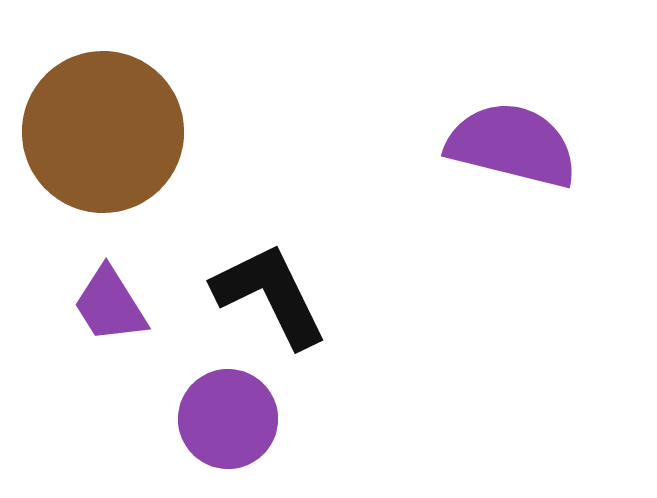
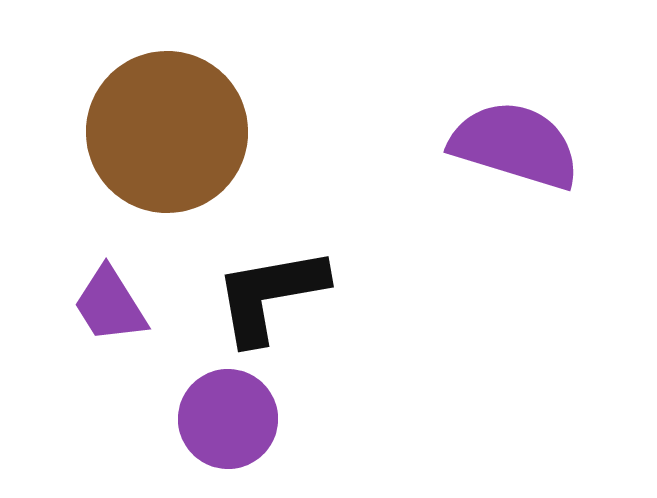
brown circle: moved 64 px right
purple semicircle: moved 3 px right; rotated 3 degrees clockwise
black L-shape: rotated 74 degrees counterclockwise
